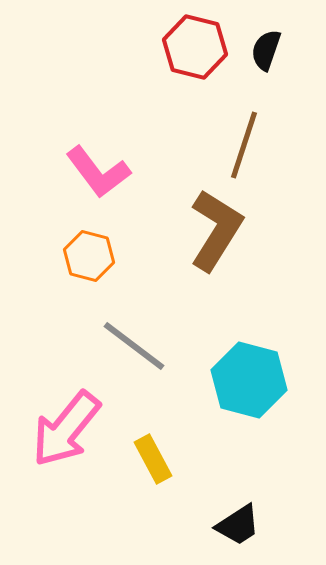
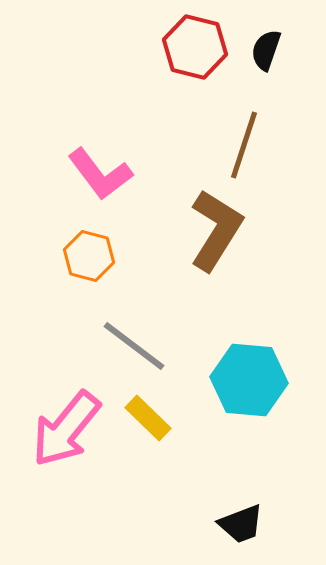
pink L-shape: moved 2 px right, 2 px down
cyan hexagon: rotated 10 degrees counterclockwise
yellow rectangle: moved 5 px left, 41 px up; rotated 18 degrees counterclockwise
black trapezoid: moved 3 px right, 1 px up; rotated 12 degrees clockwise
